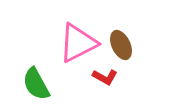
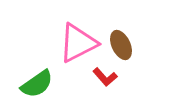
red L-shape: rotated 20 degrees clockwise
green semicircle: moved 1 px right; rotated 96 degrees counterclockwise
